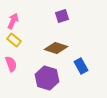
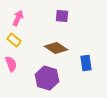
purple square: rotated 24 degrees clockwise
pink arrow: moved 5 px right, 3 px up
brown diamond: rotated 15 degrees clockwise
blue rectangle: moved 5 px right, 3 px up; rotated 21 degrees clockwise
